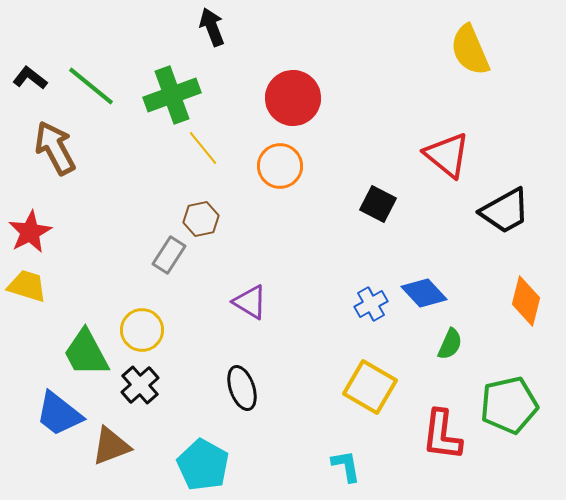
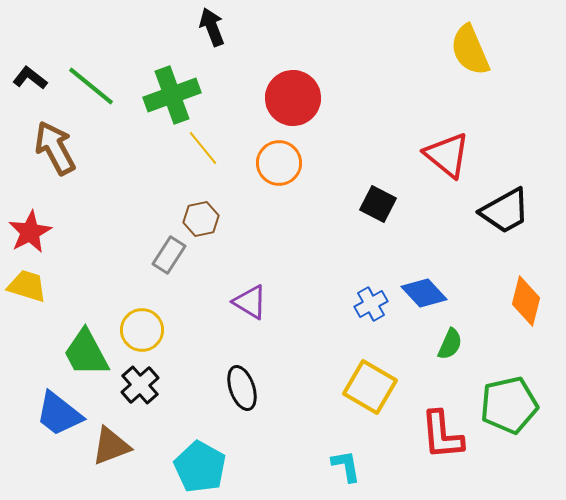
orange circle: moved 1 px left, 3 px up
red L-shape: rotated 12 degrees counterclockwise
cyan pentagon: moved 3 px left, 2 px down
